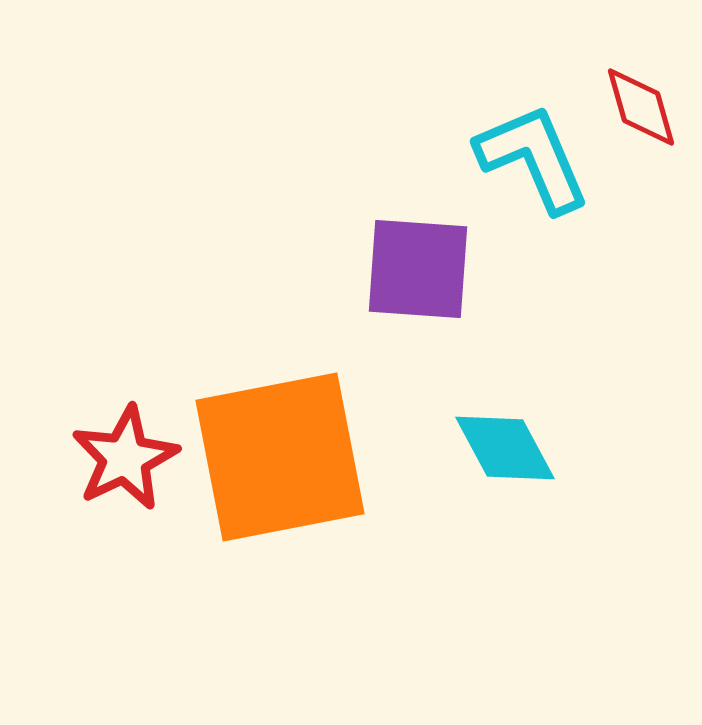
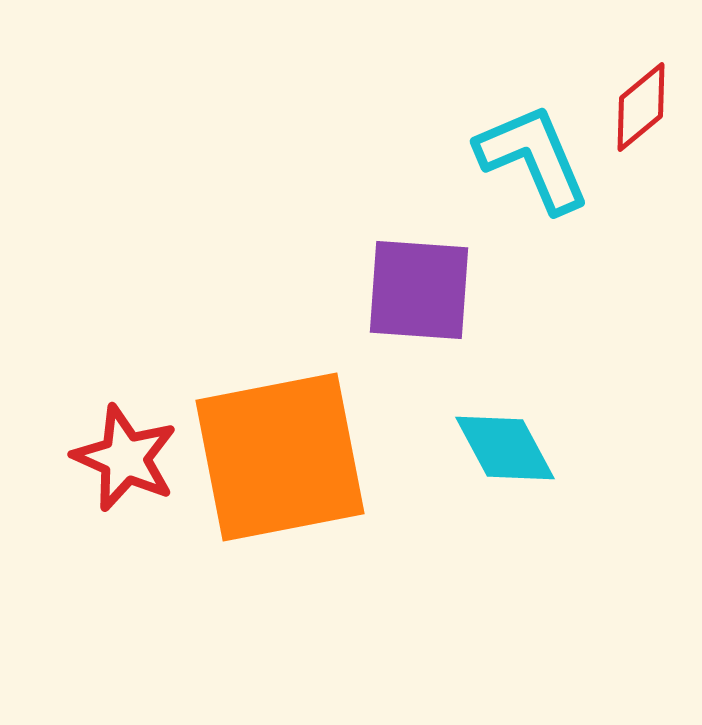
red diamond: rotated 66 degrees clockwise
purple square: moved 1 px right, 21 px down
red star: rotated 22 degrees counterclockwise
